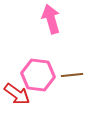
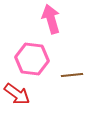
pink hexagon: moved 6 px left, 16 px up
